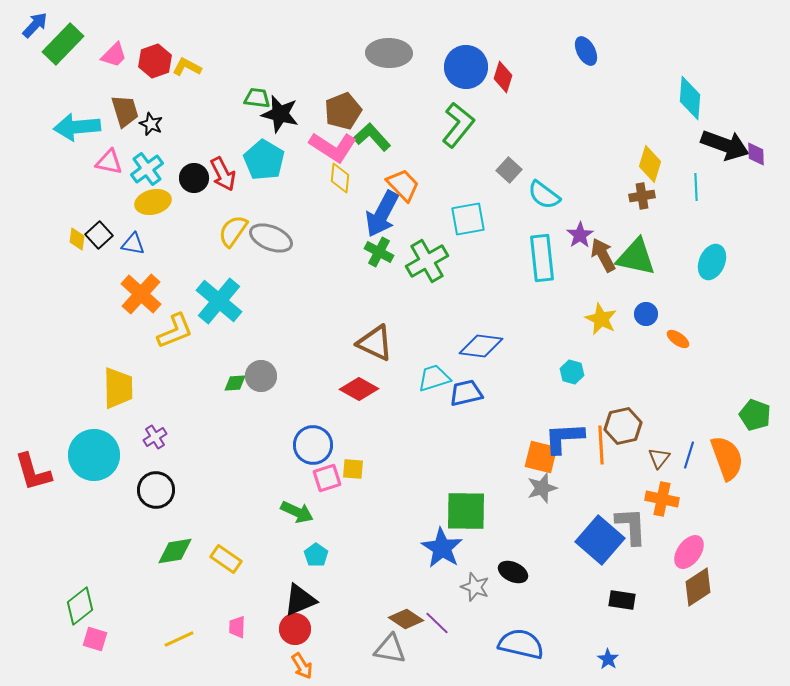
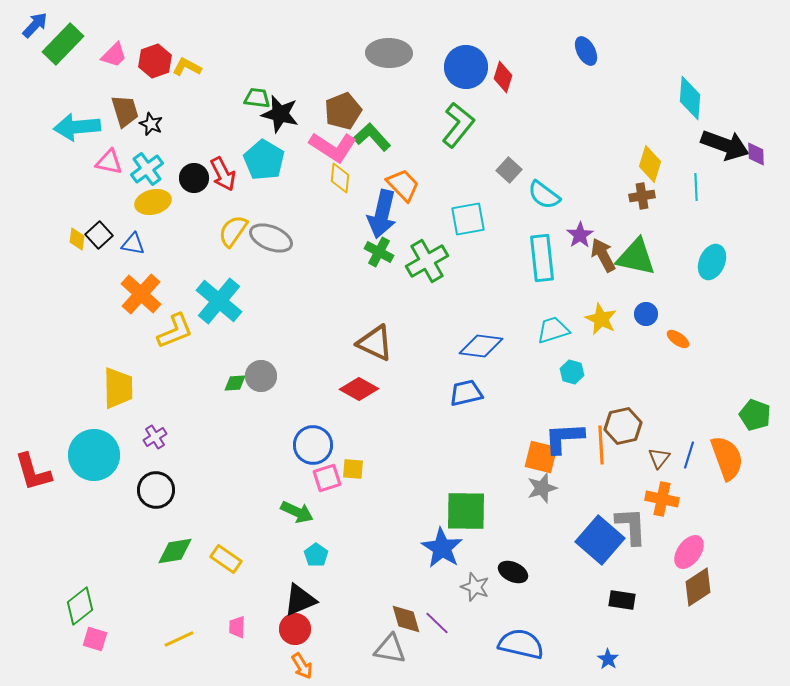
blue arrow at (382, 214): rotated 15 degrees counterclockwise
cyan trapezoid at (434, 378): moved 119 px right, 48 px up
brown diamond at (406, 619): rotated 40 degrees clockwise
